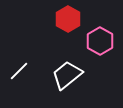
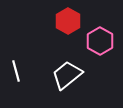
red hexagon: moved 2 px down
white line: moved 3 px left; rotated 60 degrees counterclockwise
